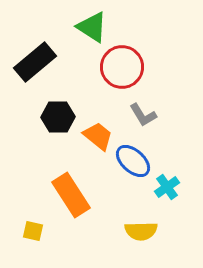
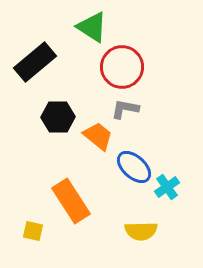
gray L-shape: moved 18 px left, 6 px up; rotated 132 degrees clockwise
blue ellipse: moved 1 px right, 6 px down
orange rectangle: moved 6 px down
